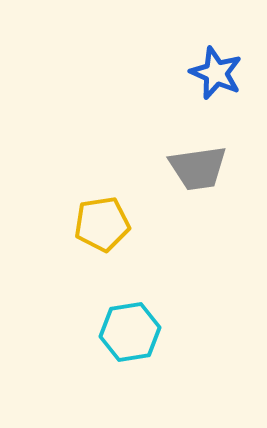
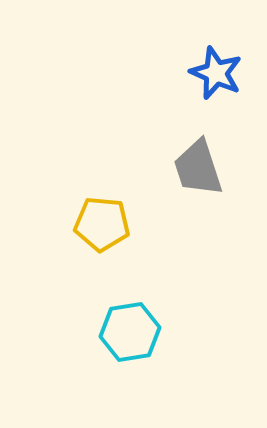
gray trapezoid: rotated 80 degrees clockwise
yellow pentagon: rotated 14 degrees clockwise
